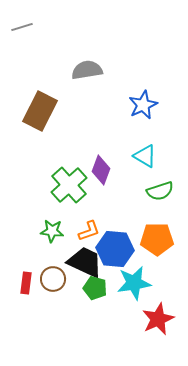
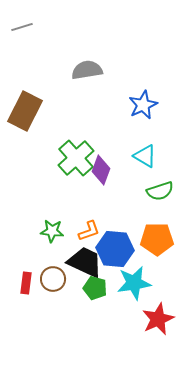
brown rectangle: moved 15 px left
green cross: moved 7 px right, 27 px up
